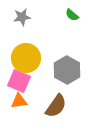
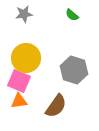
gray star: moved 2 px right, 3 px up
gray hexagon: moved 7 px right; rotated 12 degrees counterclockwise
